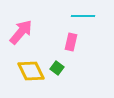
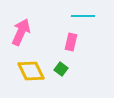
pink arrow: rotated 16 degrees counterclockwise
green square: moved 4 px right, 1 px down
